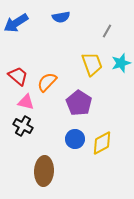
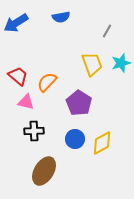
black cross: moved 11 px right, 5 px down; rotated 30 degrees counterclockwise
brown ellipse: rotated 28 degrees clockwise
